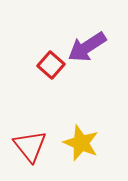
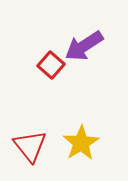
purple arrow: moved 3 px left, 1 px up
yellow star: rotated 18 degrees clockwise
